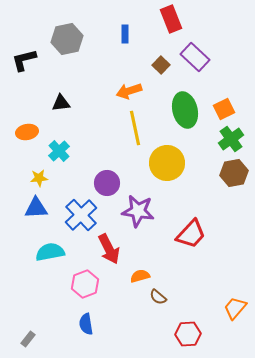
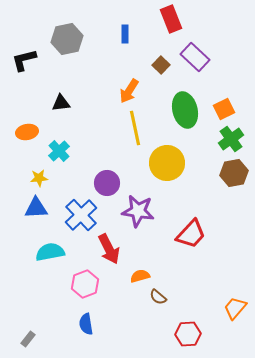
orange arrow: rotated 40 degrees counterclockwise
